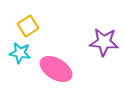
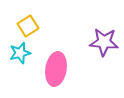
cyan star: rotated 25 degrees counterclockwise
pink ellipse: rotated 68 degrees clockwise
